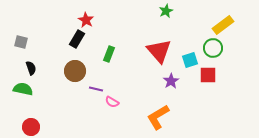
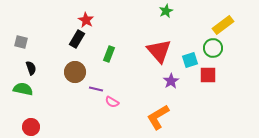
brown circle: moved 1 px down
